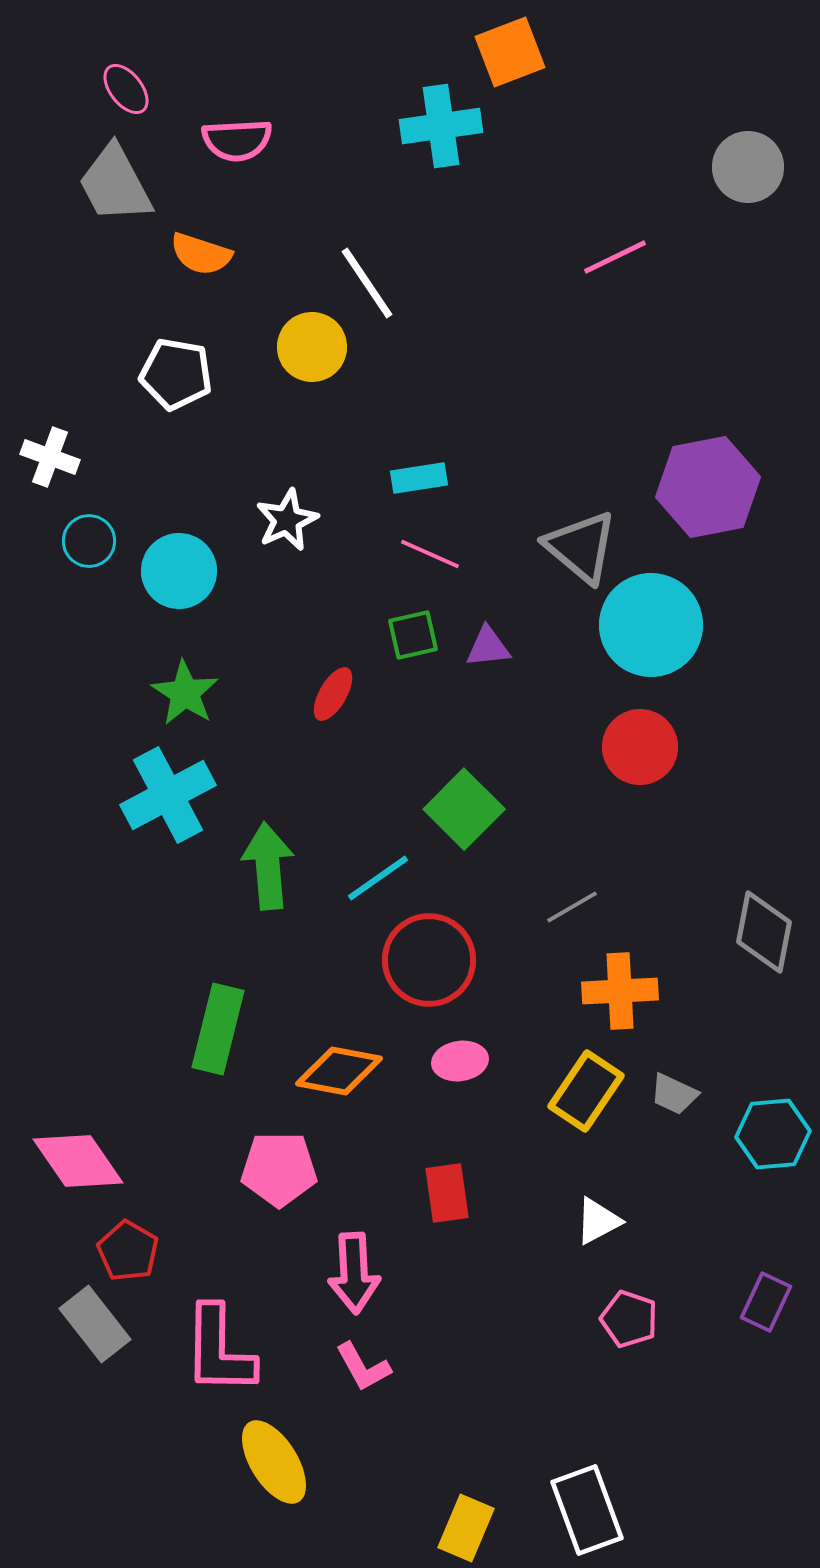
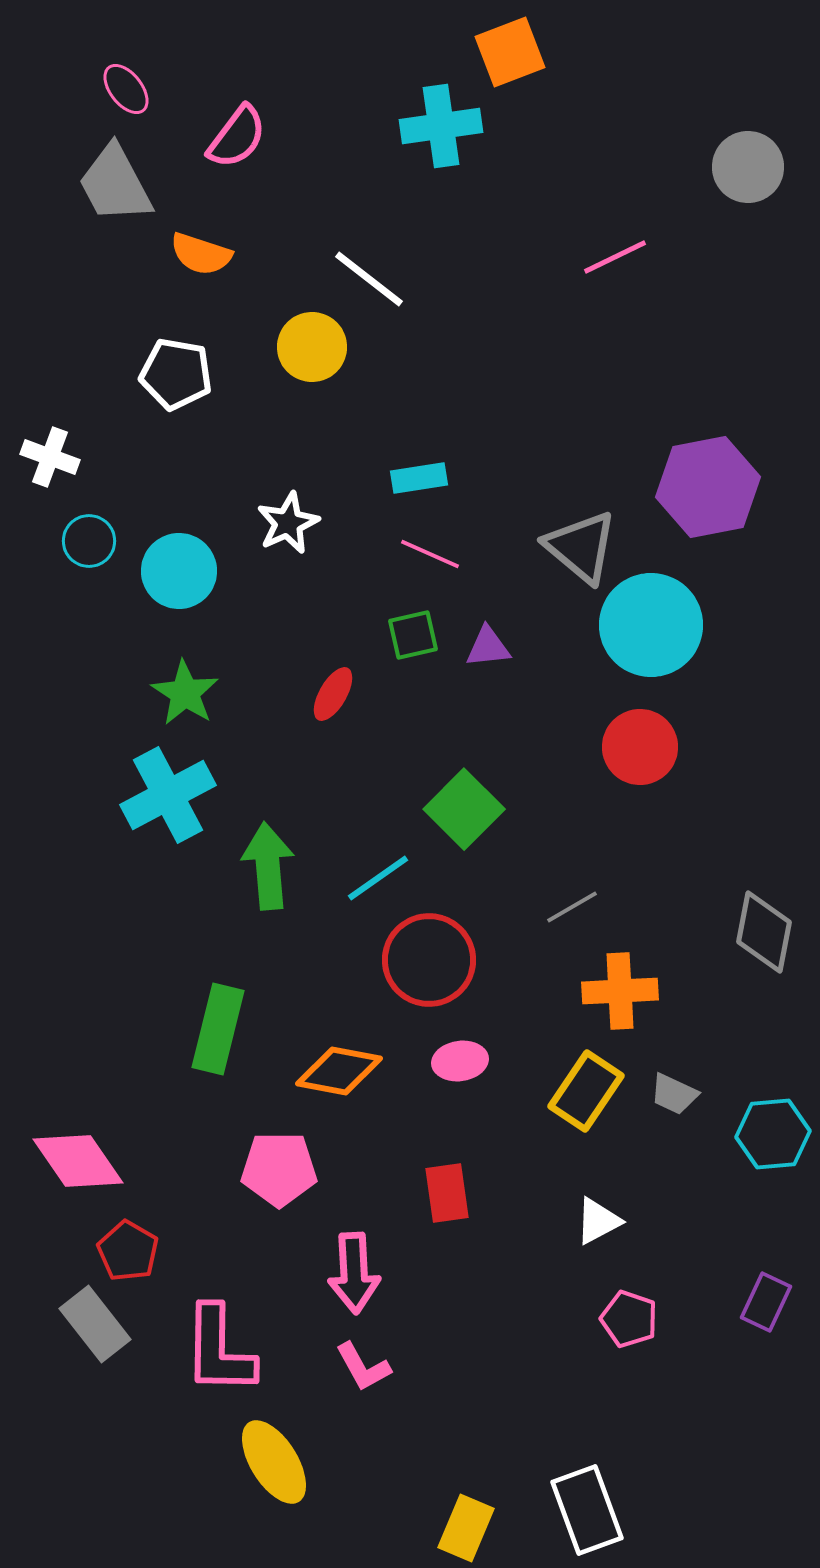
pink semicircle at (237, 140): moved 3 px up; rotated 50 degrees counterclockwise
white line at (367, 283): moved 2 px right, 4 px up; rotated 18 degrees counterclockwise
white star at (287, 520): moved 1 px right, 3 px down
